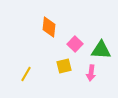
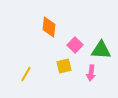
pink square: moved 1 px down
